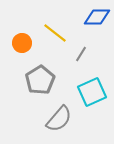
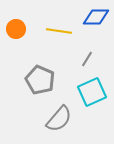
blue diamond: moved 1 px left
yellow line: moved 4 px right, 2 px up; rotated 30 degrees counterclockwise
orange circle: moved 6 px left, 14 px up
gray line: moved 6 px right, 5 px down
gray pentagon: rotated 16 degrees counterclockwise
